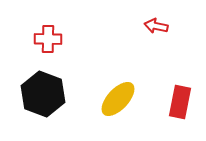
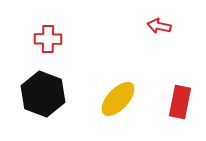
red arrow: moved 3 px right
